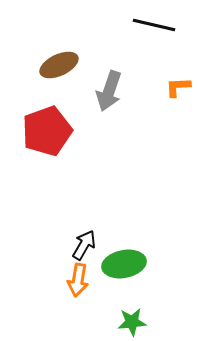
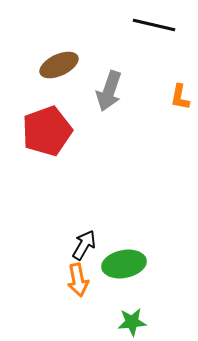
orange L-shape: moved 2 px right, 10 px down; rotated 76 degrees counterclockwise
orange arrow: rotated 20 degrees counterclockwise
